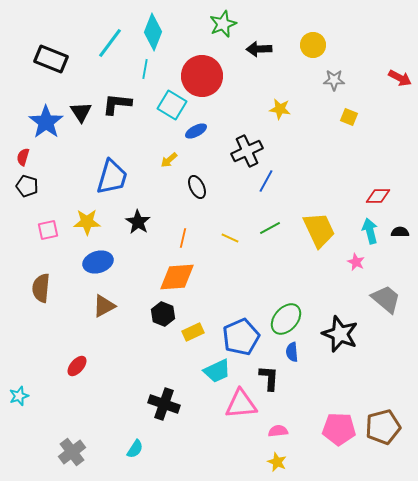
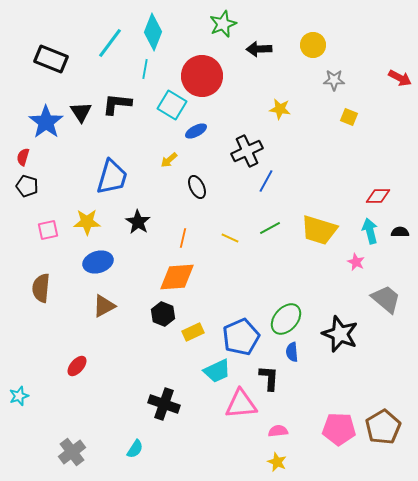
yellow trapezoid at (319, 230): rotated 132 degrees clockwise
brown pentagon at (383, 427): rotated 16 degrees counterclockwise
